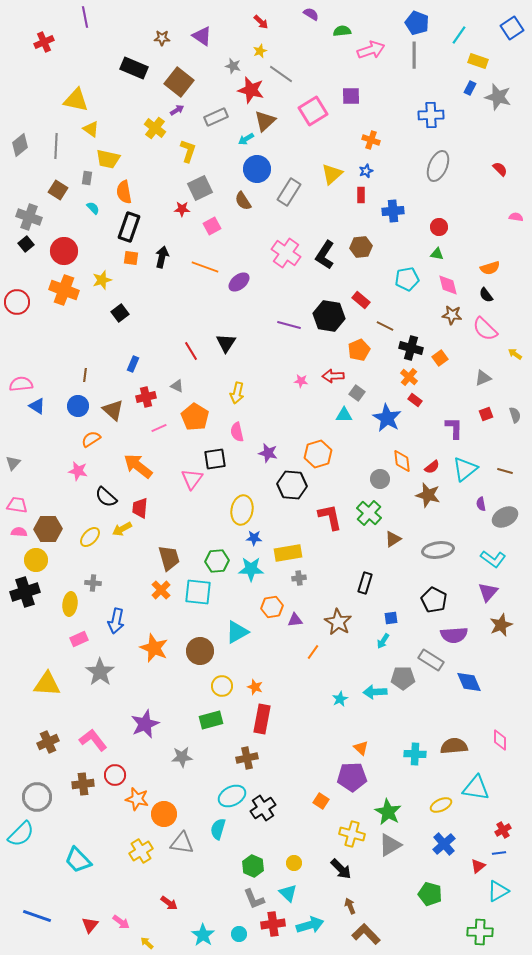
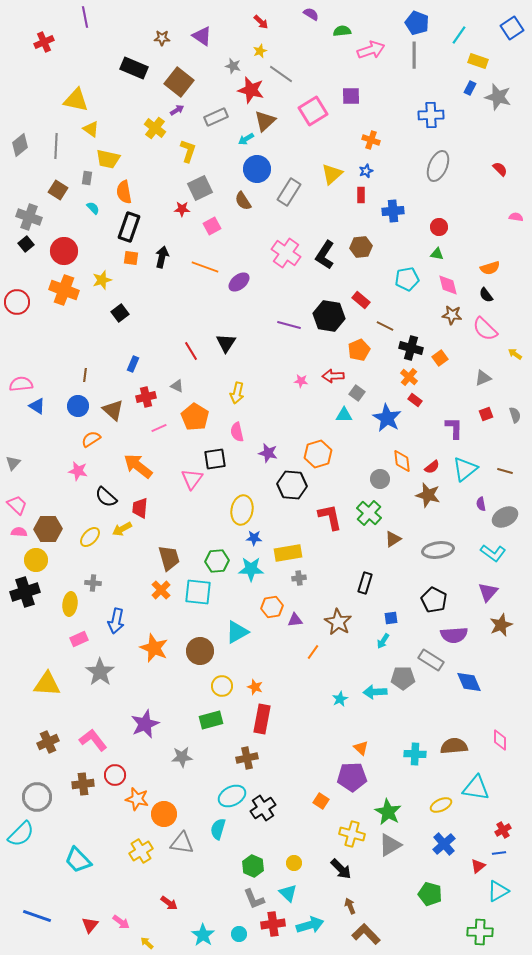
pink trapezoid at (17, 505): rotated 35 degrees clockwise
cyan L-shape at (493, 559): moved 6 px up
